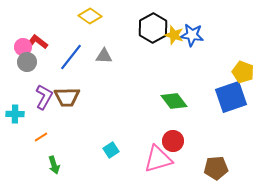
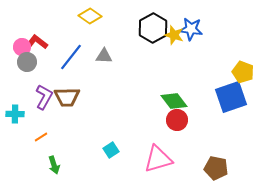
blue star: moved 1 px left, 6 px up
pink circle: moved 1 px left
red circle: moved 4 px right, 21 px up
brown pentagon: rotated 15 degrees clockwise
